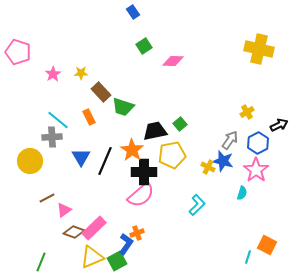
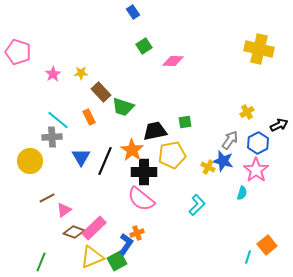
green square at (180, 124): moved 5 px right, 2 px up; rotated 32 degrees clockwise
pink semicircle at (141, 195): moved 4 px down; rotated 80 degrees clockwise
orange square at (267, 245): rotated 24 degrees clockwise
